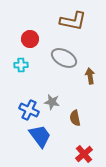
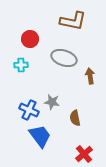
gray ellipse: rotated 10 degrees counterclockwise
